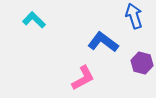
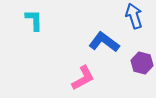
cyan L-shape: rotated 45 degrees clockwise
blue L-shape: moved 1 px right
